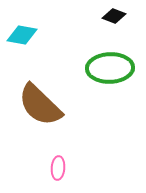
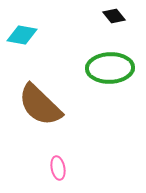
black diamond: rotated 30 degrees clockwise
pink ellipse: rotated 15 degrees counterclockwise
